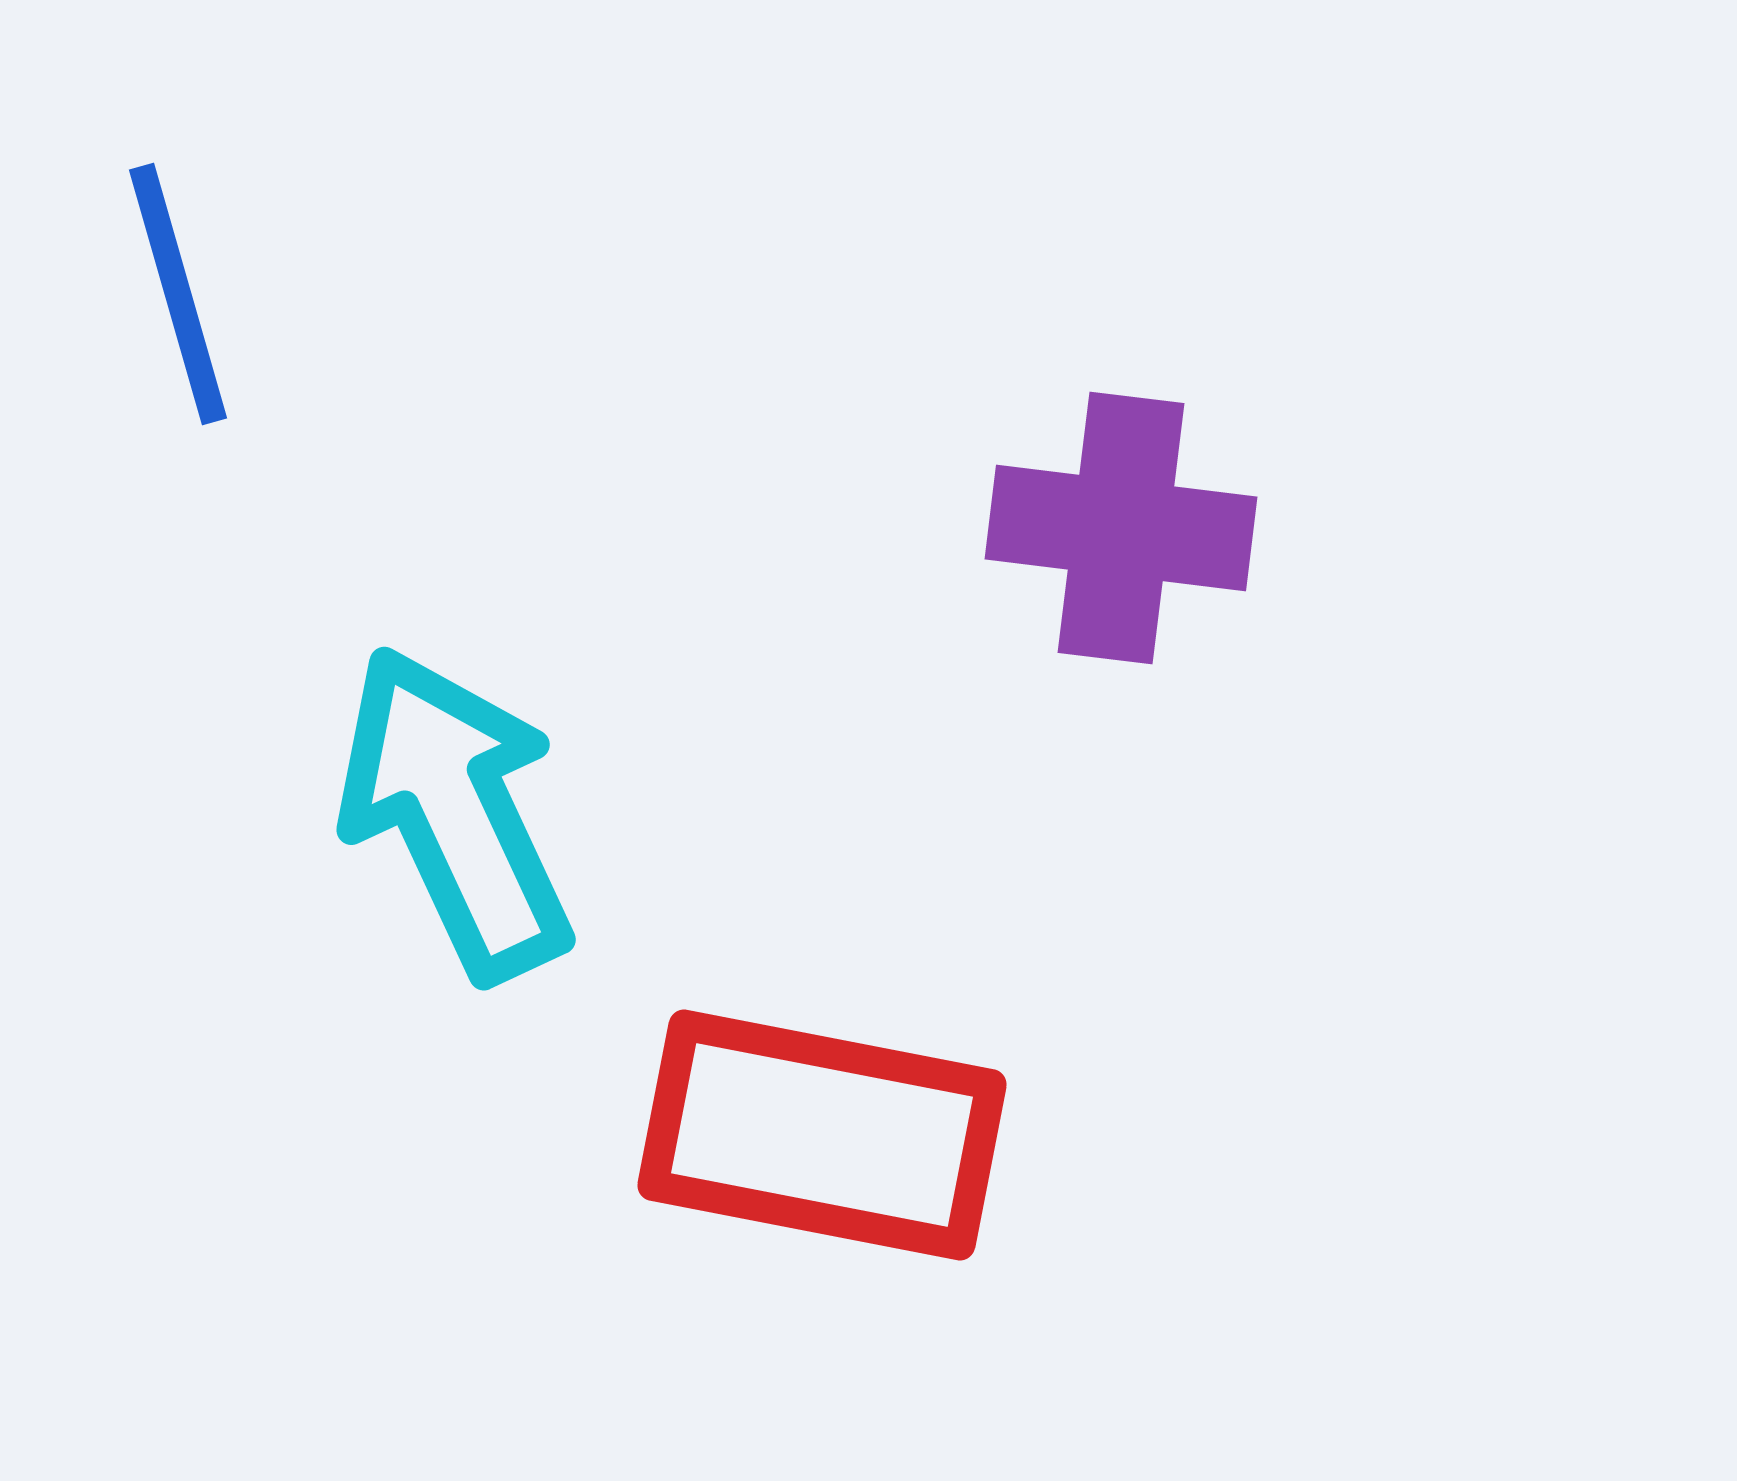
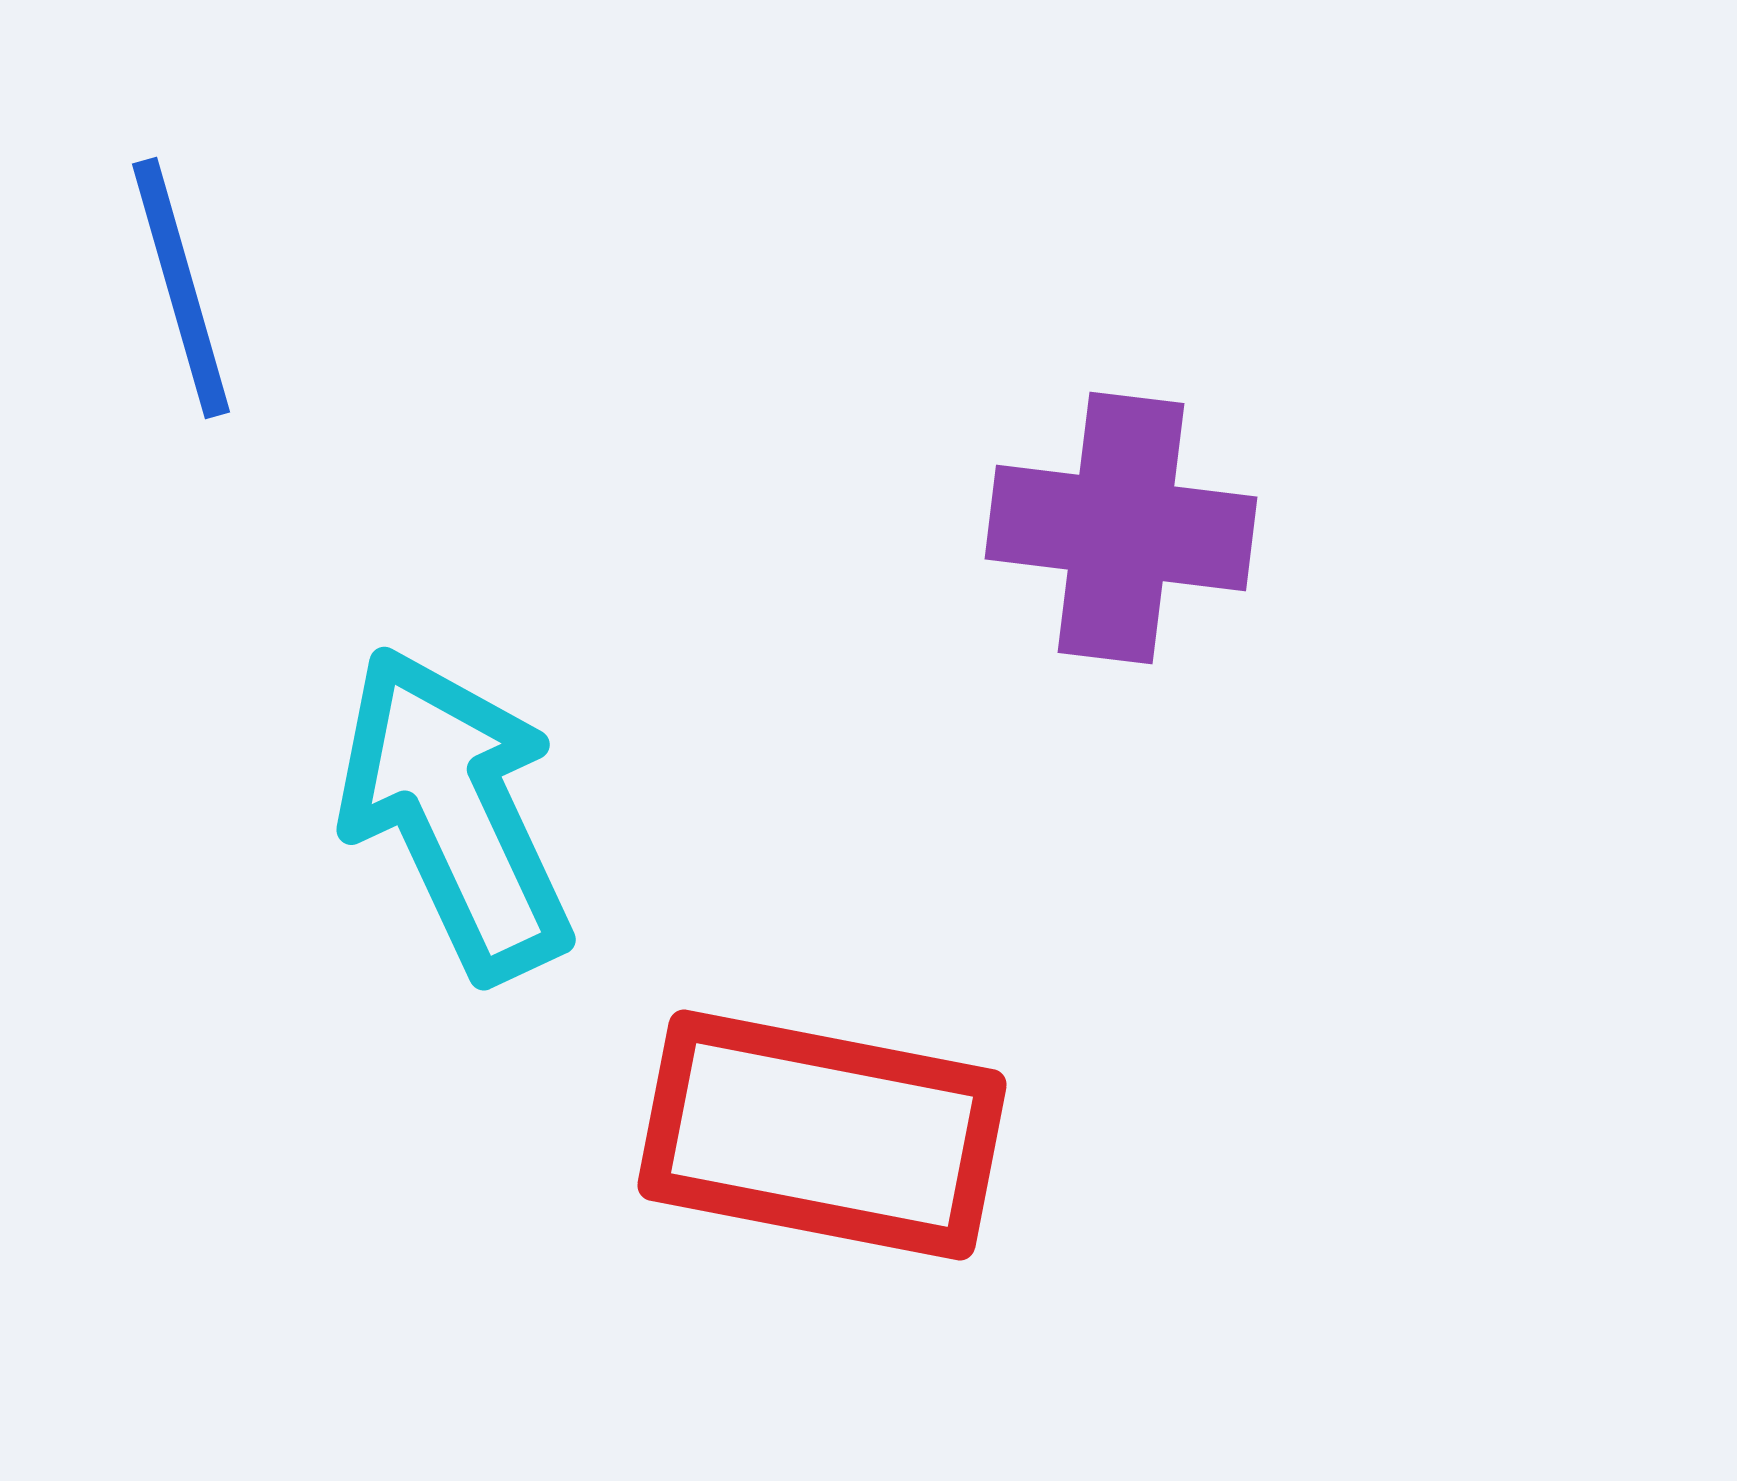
blue line: moved 3 px right, 6 px up
